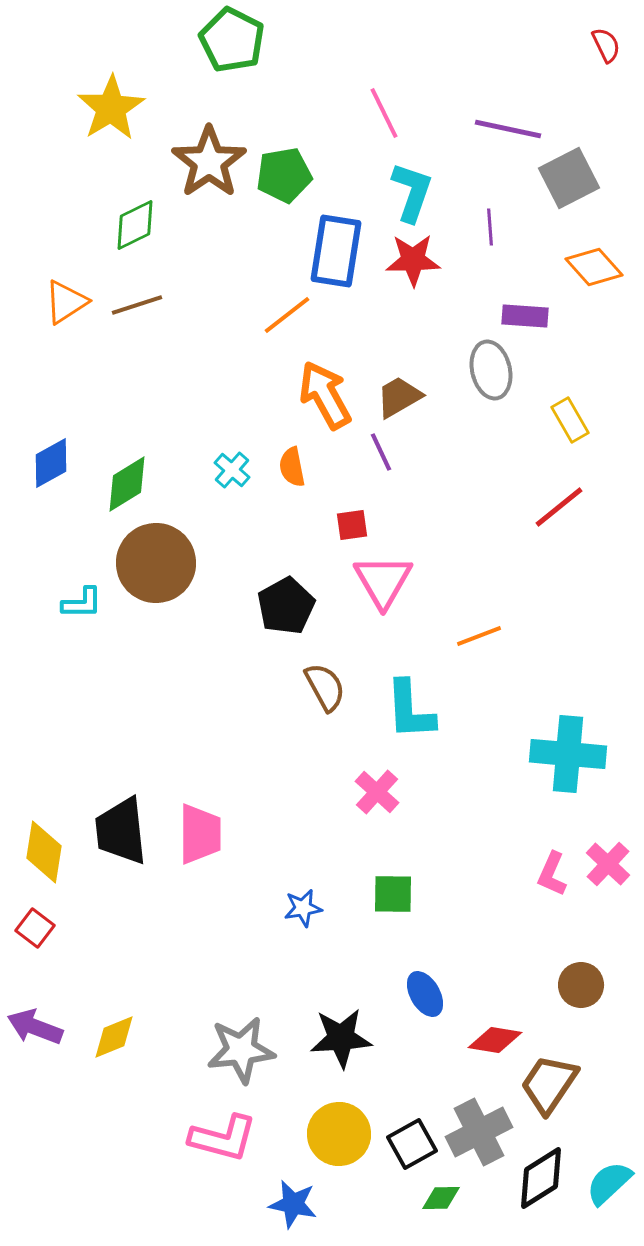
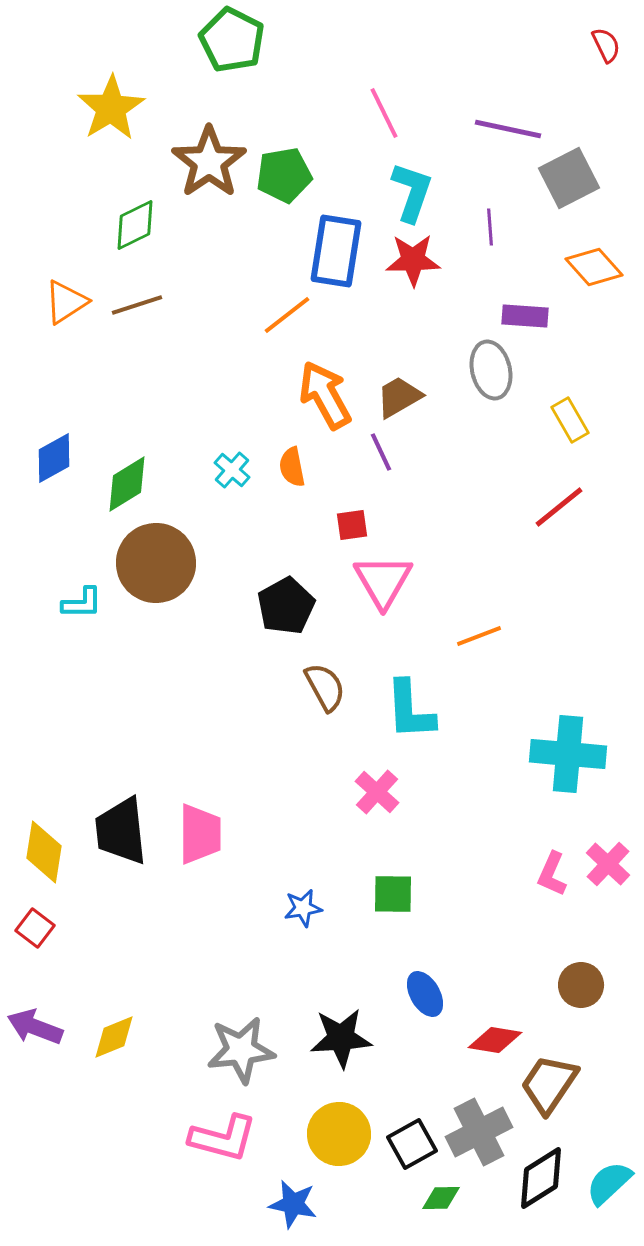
blue diamond at (51, 463): moved 3 px right, 5 px up
